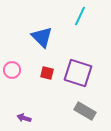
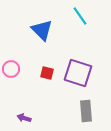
cyan line: rotated 60 degrees counterclockwise
blue triangle: moved 7 px up
pink circle: moved 1 px left, 1 px up
gray rectangle: moved 1 px right; rotated 55 degrees clockwise
